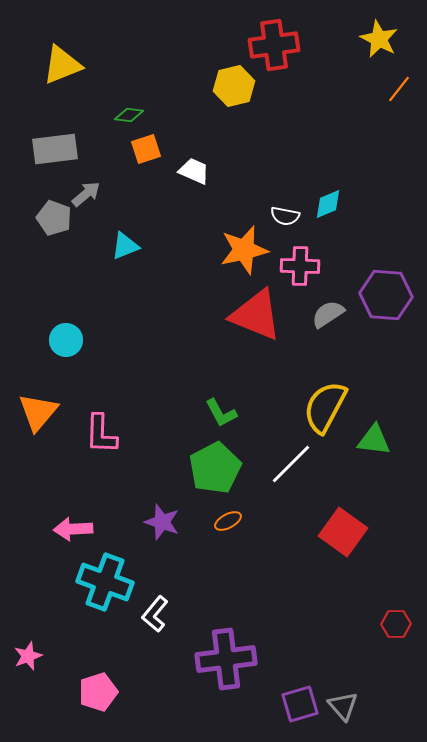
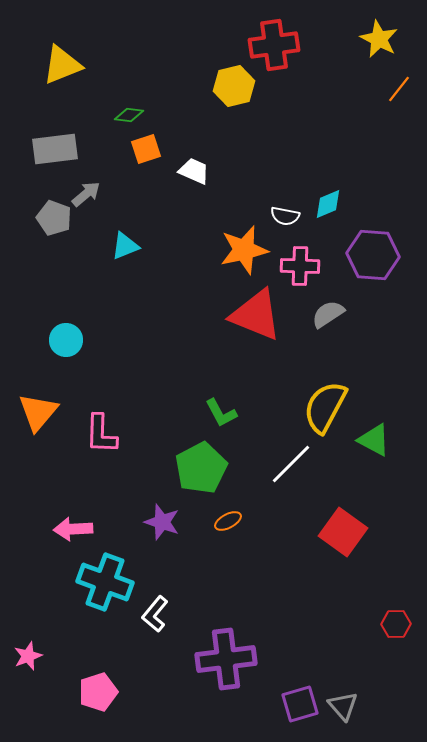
purple hexagon: moved 13 px left, 40 px up
green triangle: rotated 21 degrees clockwise
green pentagon: moved 14 px left
